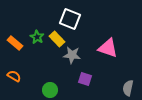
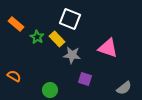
orange rectangle: moved 1 px right, 19 px up
gray semicircle: moved 4 px left; rotated 140 degrees counterclockwise
